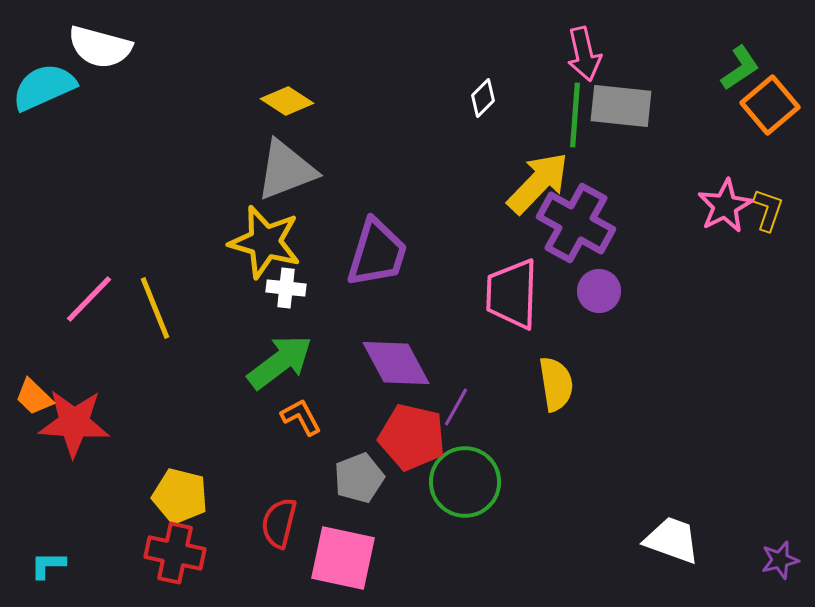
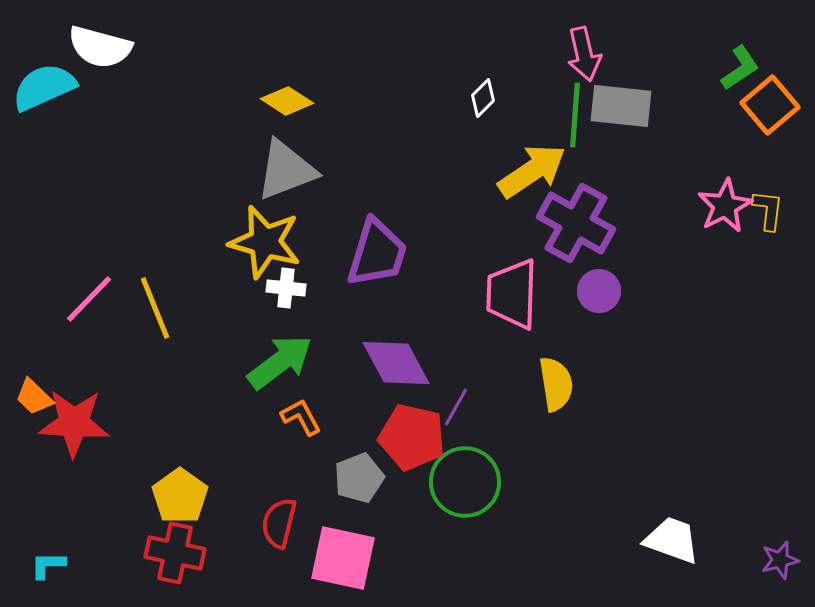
yellow arrow: moved 6 px left, 12 px up; rotated 12 degrees clockwise
yellow L-shape: rotated 12 degrees counterclockwise
yellow pentagon: rotated 22 degrees clockwise
